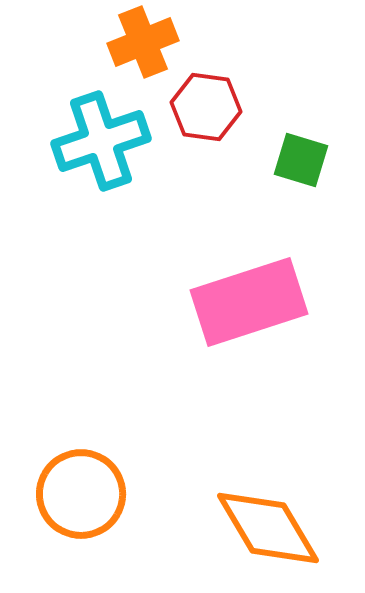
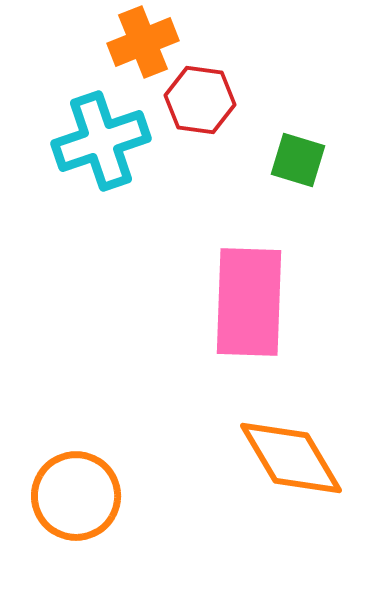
red hexagon: moved 6 px left, 7 px up
green square: moved 3 px left
pink rectangle: rotated 70 degrees counterclockwise
orange circle: moved 5 px left, 2 px down
orange diamond: moved 23 px right, 70 px up
